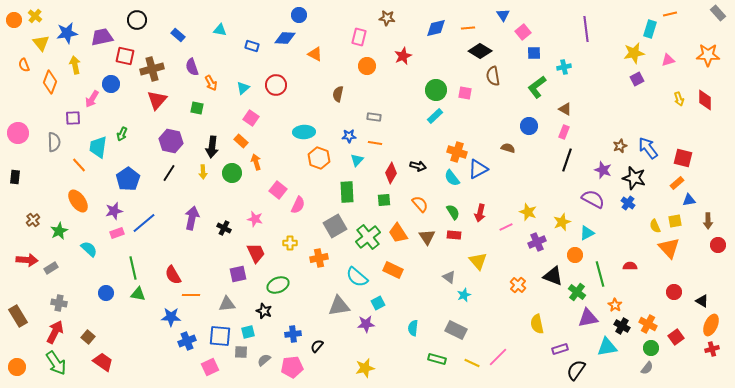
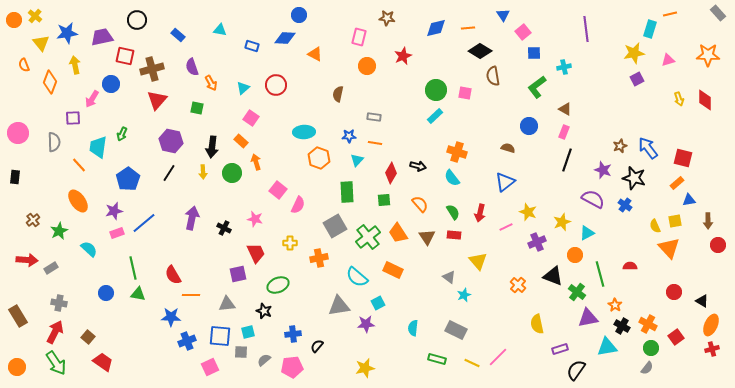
blue triangle at (478, 169): moved 27 px right, 13 px down; rotated 10 degrees counterclockwise
blue cross at (628, 203): moved 3 px left, 2 px down
